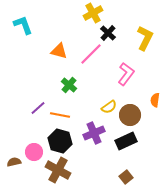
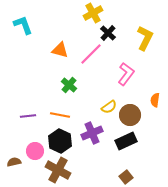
orange triangle: moved 1 px right, 1 px up
purple line: moved 10 px left, 8 px down; rotated 35 degrees clockwise
purple cross: moved 2 px left
black hexagon: rotated 10 degrees clockwise
pink circle: moved 1 px right, 1 px up
